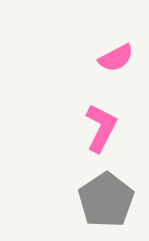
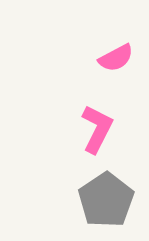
pink L-shape: moved 4 px left, 1 px down
